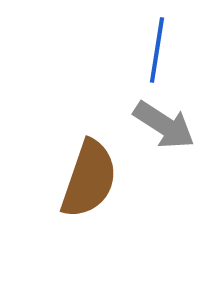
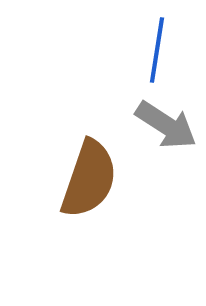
gray arrow: moved 2 px right
